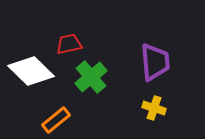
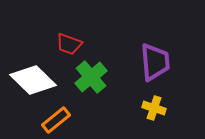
red trapezoid: rotated 148 degrees counterclockwise
white diamond: moved 2 px right, 9 px down
